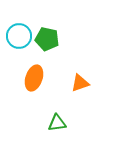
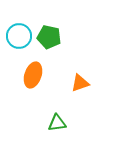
green pentagon: moved 2 px right, 2 px up
orange ellipse: moved 1 px left, 3 px up
